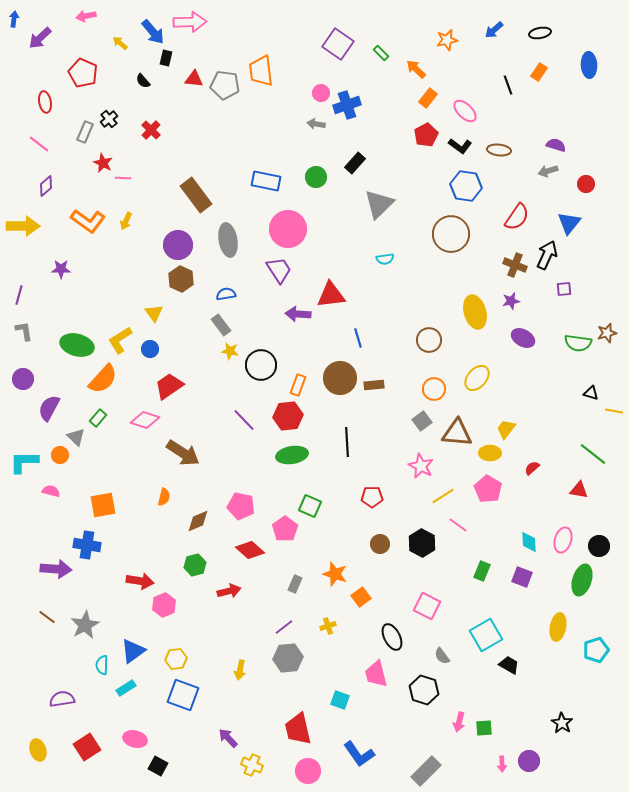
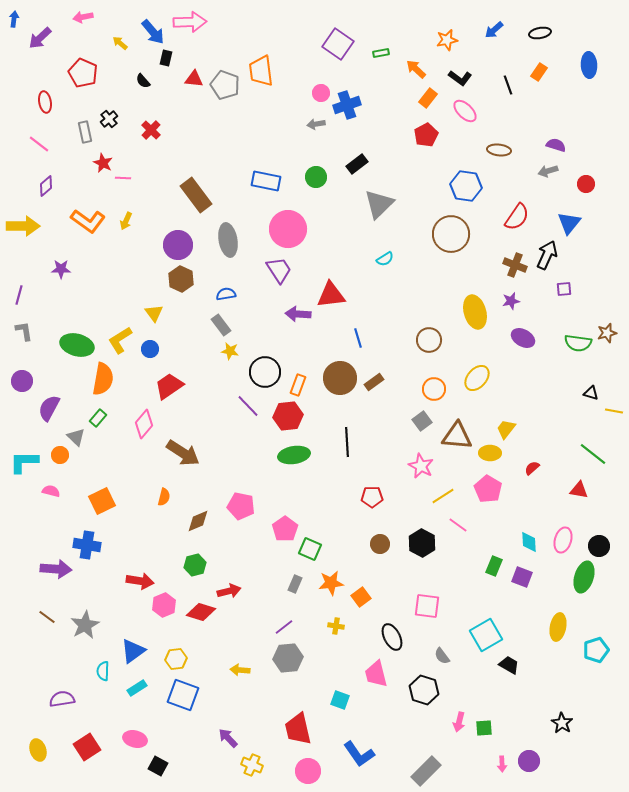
pink arrow at (86, 16): moved 3 px left, 1 px down
green rectangle at (381, 53): rotated 56 degrees counterclockwise
gray pentagon at (225, 85): rotated 12 degrees clockwise
gray arrow at (316, 124): rotated 18 degrees counterclockwise
gray rectangle at (85, 132): rotated 35 degrees counterclockwise
black L-shape at (460, 146): moved 68 px up
black rectangle at (355, 163): moved 2 px right, 1 px down; rotated 10 degrees clockwise
cyan semicircle at (385, 259): rotated 24 degrees counterclockwise
black circle at (261, 365): moved 4 px right, 7 px down
purple circle at (23, 379): moved 1 px left, 2 px down
orange semicircle at (103, 379): rotated 32 degrees counterclockwise
brown rectangle at (374, 385): moved 3 px up; rotated 30 degrees counterclockwise
pink diamond at (145, 420): moved 1 px left, 4 px down; rotated 68 degrees counterclockwise
purple line at (244, 420): moved 4 px right, 14 px up
brown triangle at (457, 433): moved 3 px down
green ellipse at (292, 455): moved 2 px right
orange square at (103, 505): moved 1 px left, 4 px up; rotated 16 degrees counterclockwise
green square at (310, 506): moved 43 px down
red diamond at (250, 550): moved 49 px left, 62 px down; rotated 24 degrees counterclockwise
green rectangle at (482, 571): moved 12 px right, 5 px up
orange star at (335, 574): moved 4 px left, 9 px down; rotated 25 degrees counterclockwise
green ellipse at (582, 580): moved 2 px right, 3 px up
pink square at (427, 606): rotated 20 degrees counterclockwise
yellow cross at (328, 626): moved 8 px right; rotated 28 degrees clockwise
cyan semicircle at (102, 665): moved 1 px right, 6 px down
yellow arrow at (240, 670): rotated 84 degrees clockwise
cyan rectangle at (126, 688): moved 11 px right
